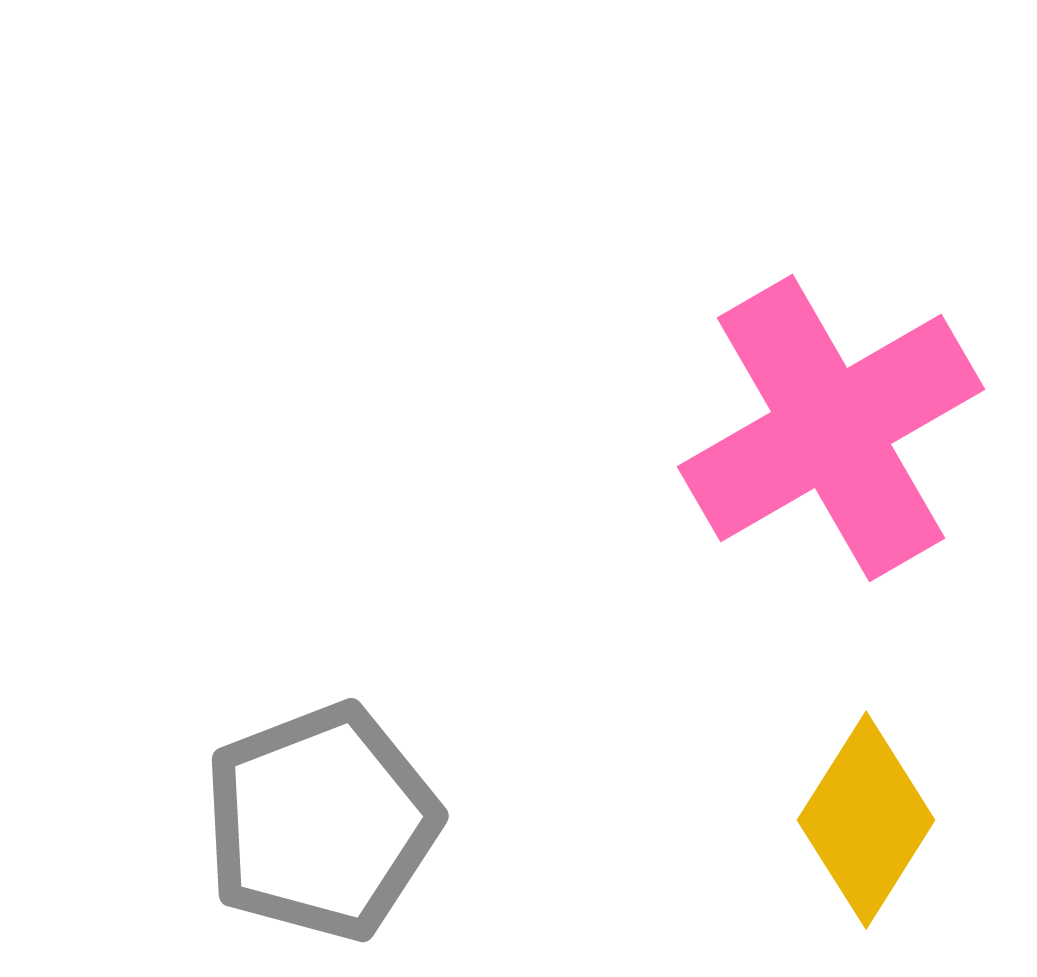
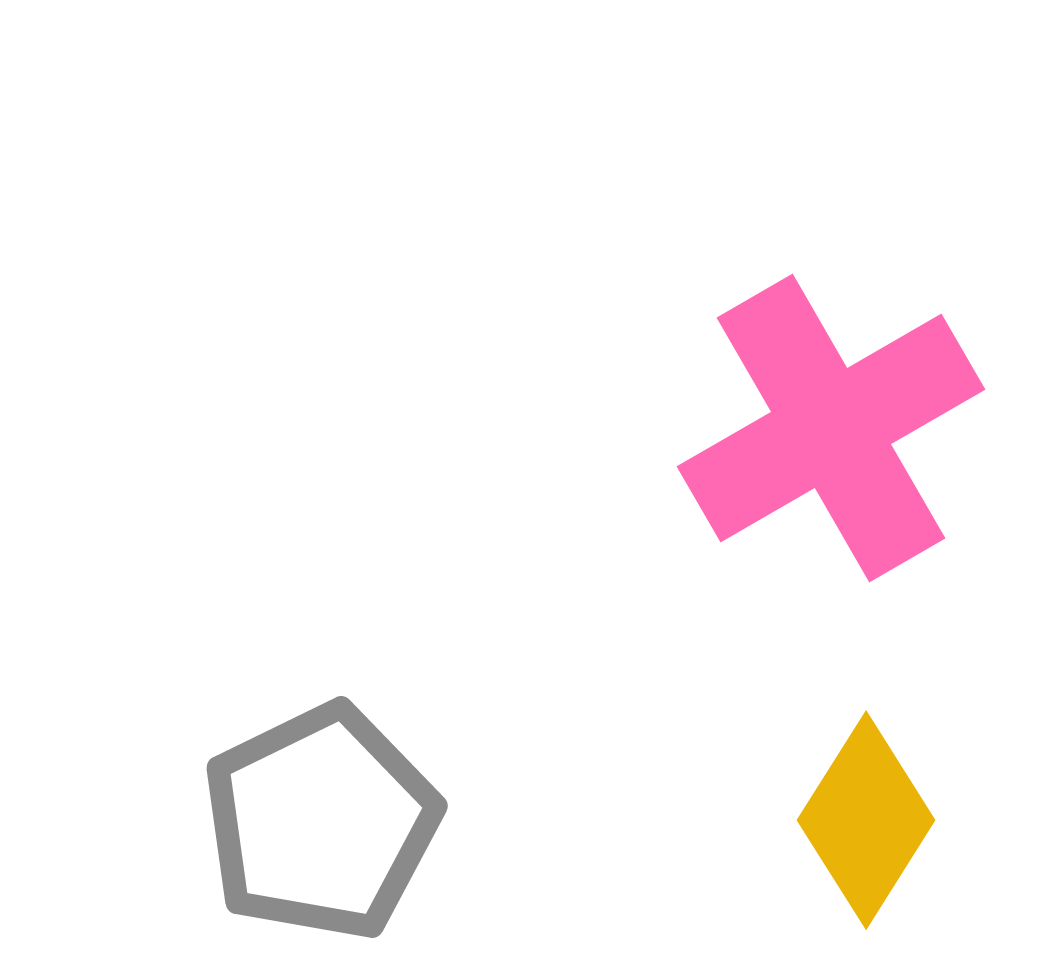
gray pentagon: rotated 5 degrees counterclockwise
